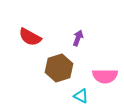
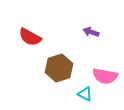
purple arrow: moved 13 px right, 6 px up; rotated 91 degrees counterclockwise
pink semicircle: rotated 10 degrees clockwise
cyan triangle: moved 4 px right, 2 px up
